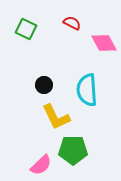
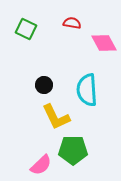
red semicircle: rotated 18 degrees counterclockwise
